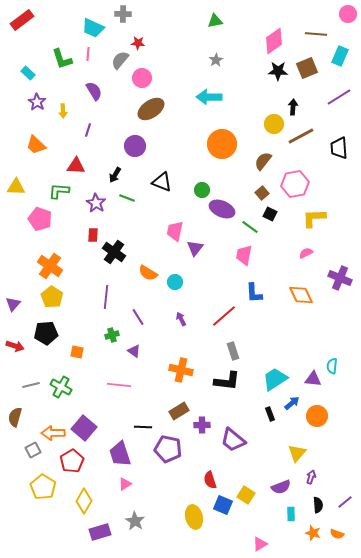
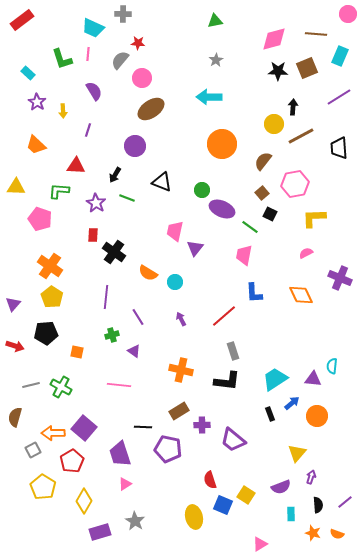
pink diamond at (274, 41): moved 2 px up; rotated 20 degrees clockwise
